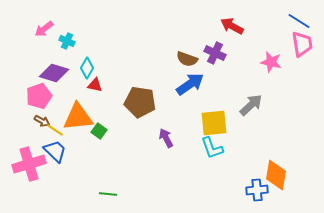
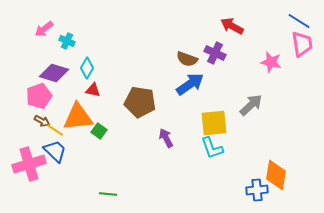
red triangle: moved 2 px left, 5 px down
